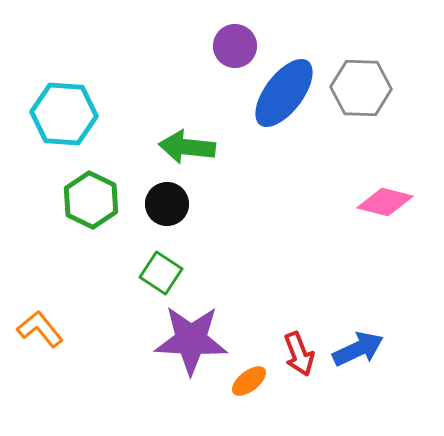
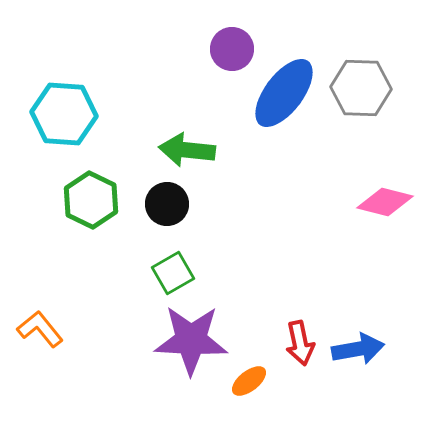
purple circle: moved 3 px left, 3 px down
green arrow: moved 3 px down
green square: moved 12 px right; rotated 27 degrees clockwise
blue arrow: rotated 15 degrees clockwise
red arrow: moved 1 px right, 11 px up; rotated 9 degrees clockwise
